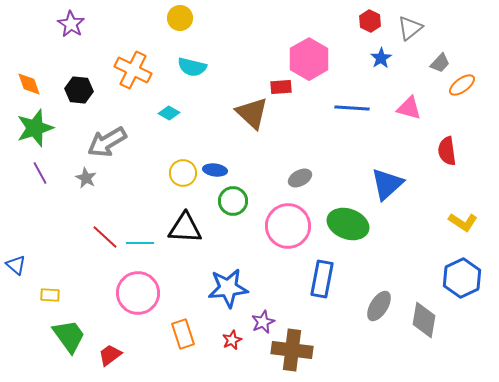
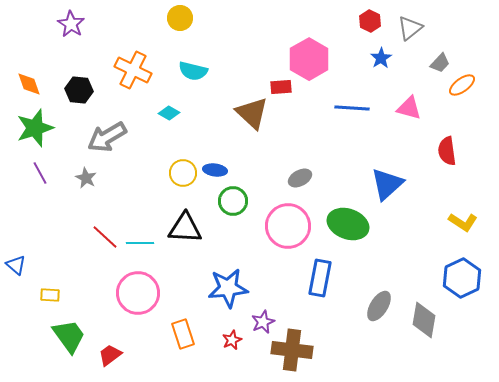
cyan semicircle at (192, 67): moved 1 px right, 4 px down
gray arrow at (107, 142): moved 5 px up
blue rectangle at (322, 279): moved 2 px left, 1 px up
